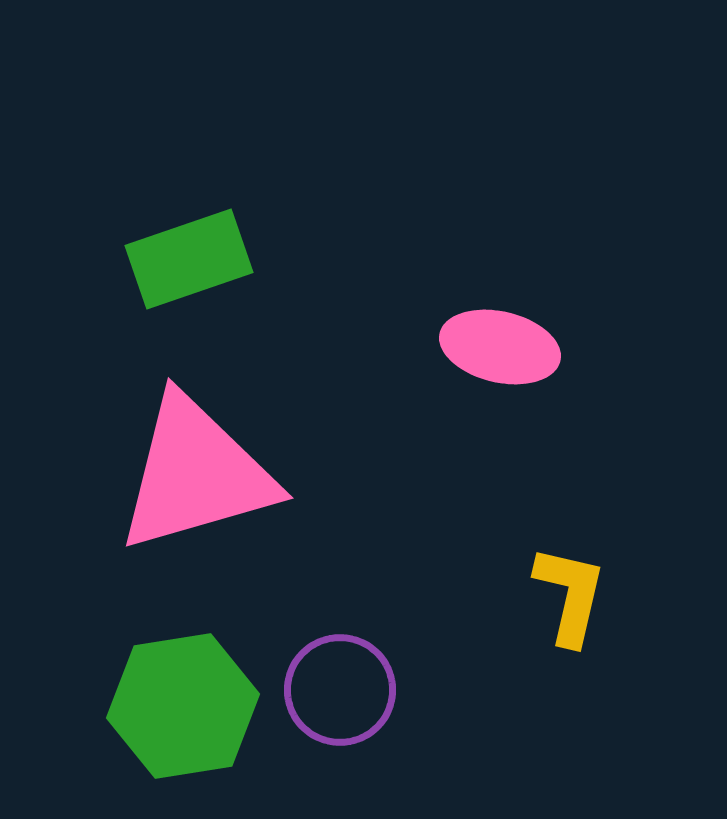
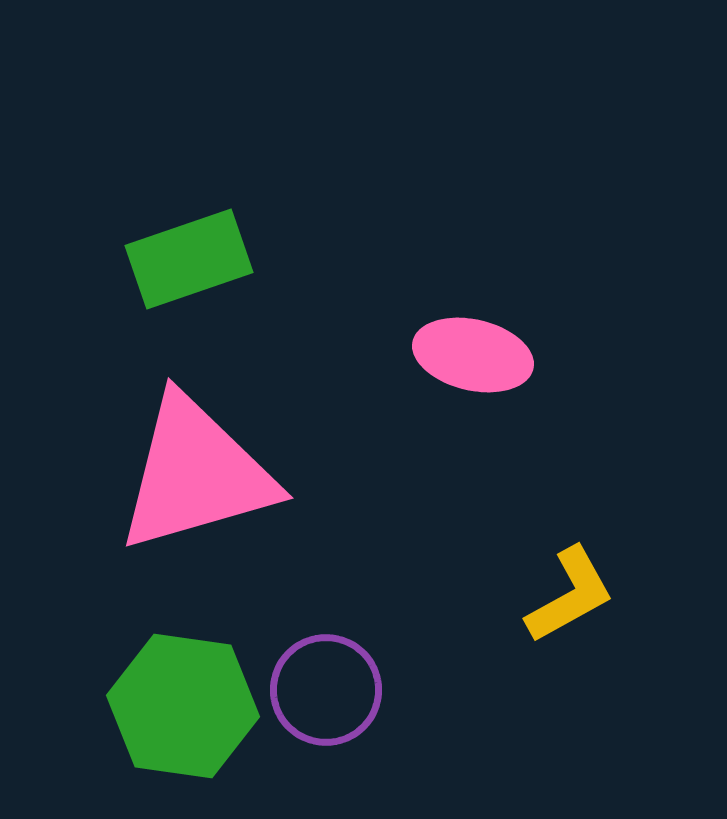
pink ellipse: moved 27 px left, 8 px down
yellow L-shape: rotated 48 degrees clockwise
purple circle: moved 14 px left
green hexagon: rotated 17 degrees clockwise
